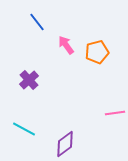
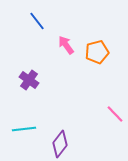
blue line: moved 1 px up
purple cross: rotated 12 degrees counterclockwise
pink line: moved 1 px down; rotated 54 degrees clockwise
cyan line: rotated 35 degrees counterclockwise
purple diamond: moved 5 px left; rotated 16 degrees counterclockwise
